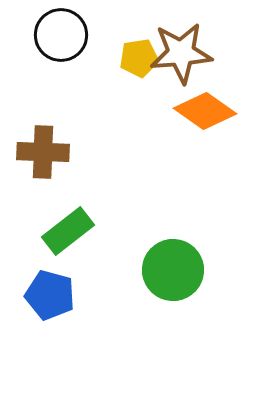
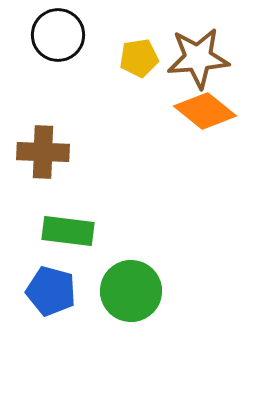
black circle: moved 3 px left
brown star: moved 17 px right, 5 px down
orange diamond: rotated 4 degrees clockwise
green rectangle: rotated 45 degrees clockwise
green circle: moved 42 px left, 21 px down
blue pentagon: moved 1 px right, 4 px up
